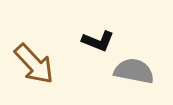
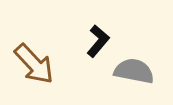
black L-shape: rotated 72 degrees counterclockwise
